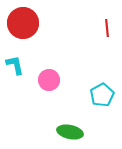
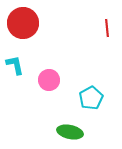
cyan pentagon: moved 11 px left, 3 px down
